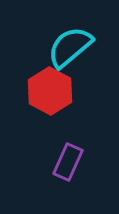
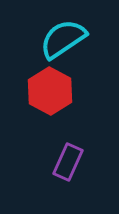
cyan semicircle: moved 7 px left, 8 px up; rotated 6 degrees clockwise
